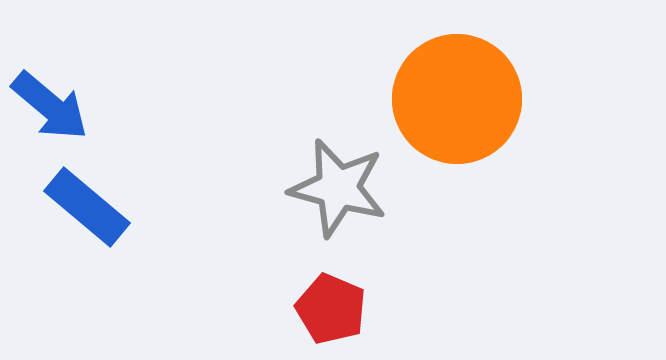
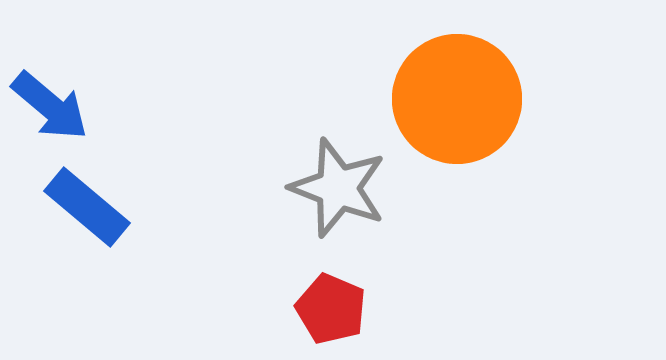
gray star: rotated 6 degrees clockwise
